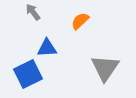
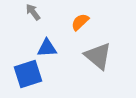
orange semicircle: moved 1 px down
gray triangle: moved 7 px left, 12 px up; rotated 24 degrees counterclockwise
blue square: rotated 8 degrees clockwise
